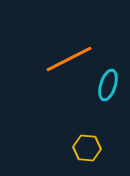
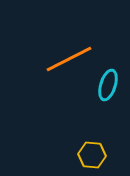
yellow hexagon: moved 5 px right, 7 px down
